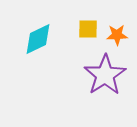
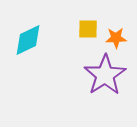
orange star: moved 1 px left, 3 px down
cyan diamond: moved 10 px left, 1 px down
